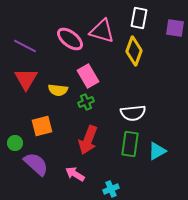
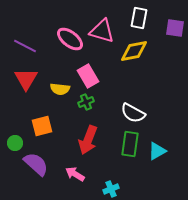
yellow diamond: rotated 60 degrees clockwise
yellow semicircle: moved 2 px right, 1 px up
white semicircle: rotated 35 degrees clockwise
